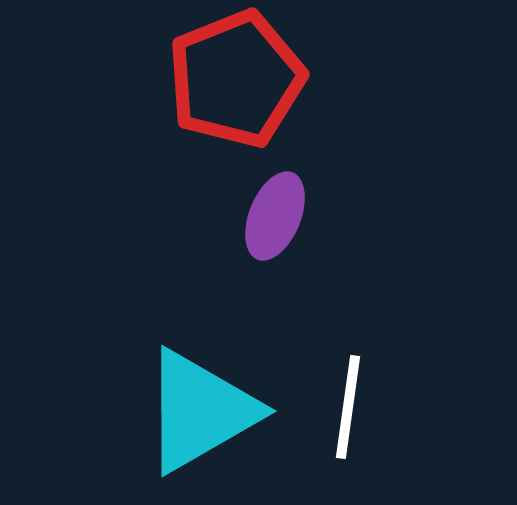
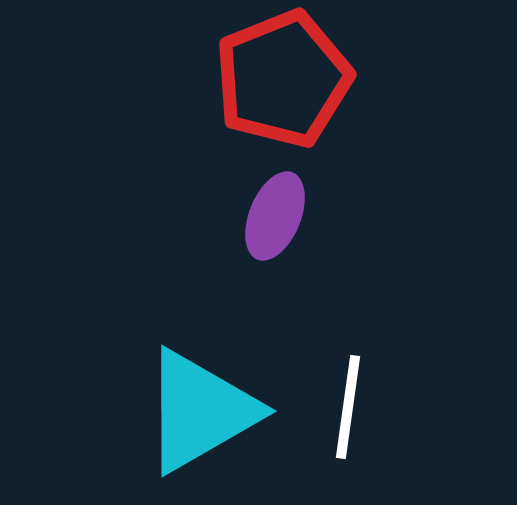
red pentagon: moved 47 px right
